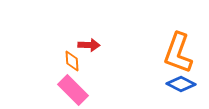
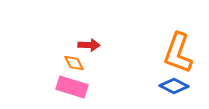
orange diamond: moved 2 px right, 2 px down; rotated 25 degrees counterclockwise
blue diamond: moved 7 px left, 2 px down
pink rectangle: moved 1 px left, 3 px up; rotated 28 degrees counterclockwise
